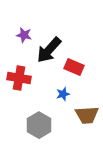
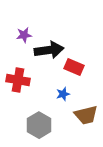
purple star: rotated 21 degrees counterclockwise
black arrow: rotated 140 degrees counterclockwise
red cross: moved 1 px left, 2 px down
brown trapezoid: moved 1 px left; rotated 10 degrees counterclockwise
